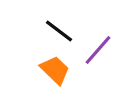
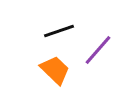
black line: rotated 56 degrees counterclockwise
